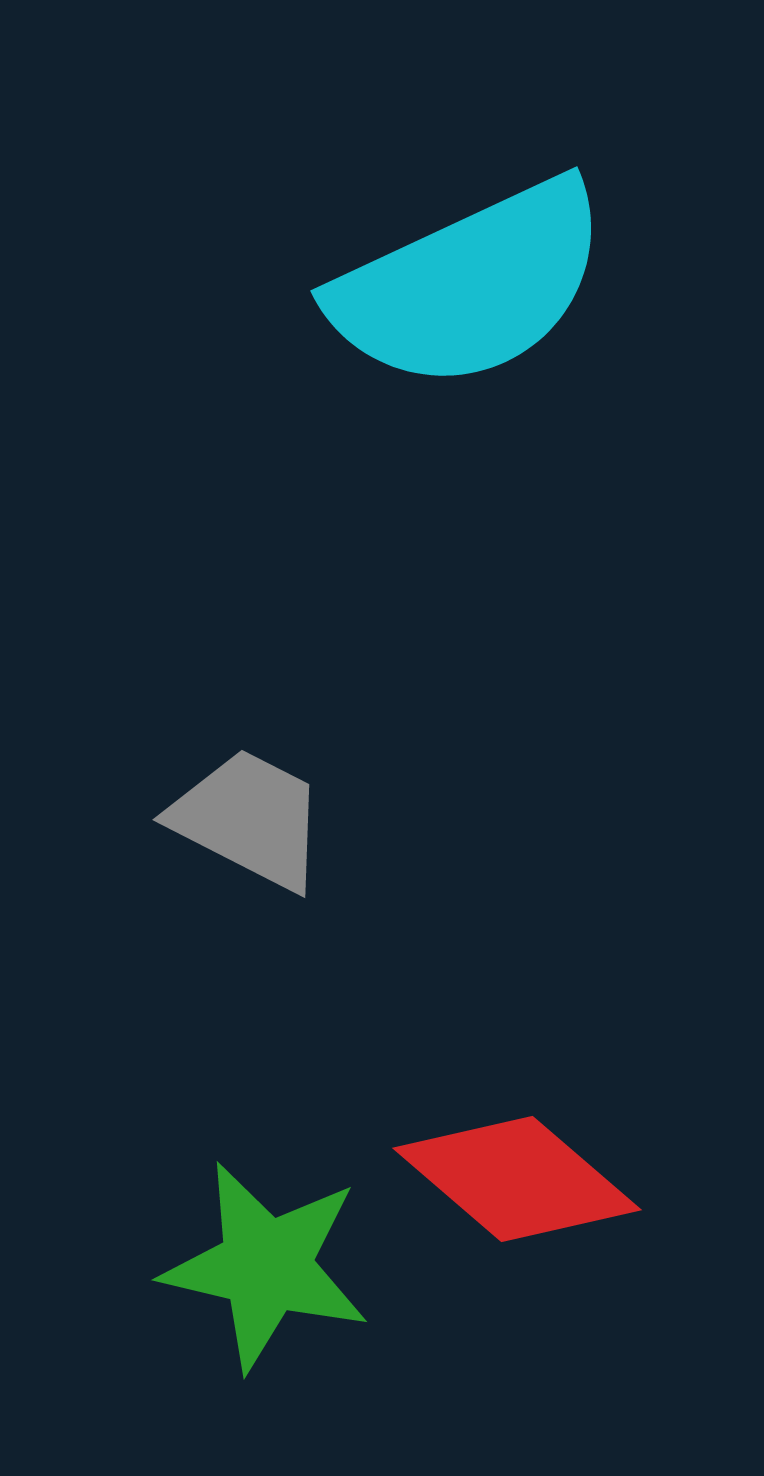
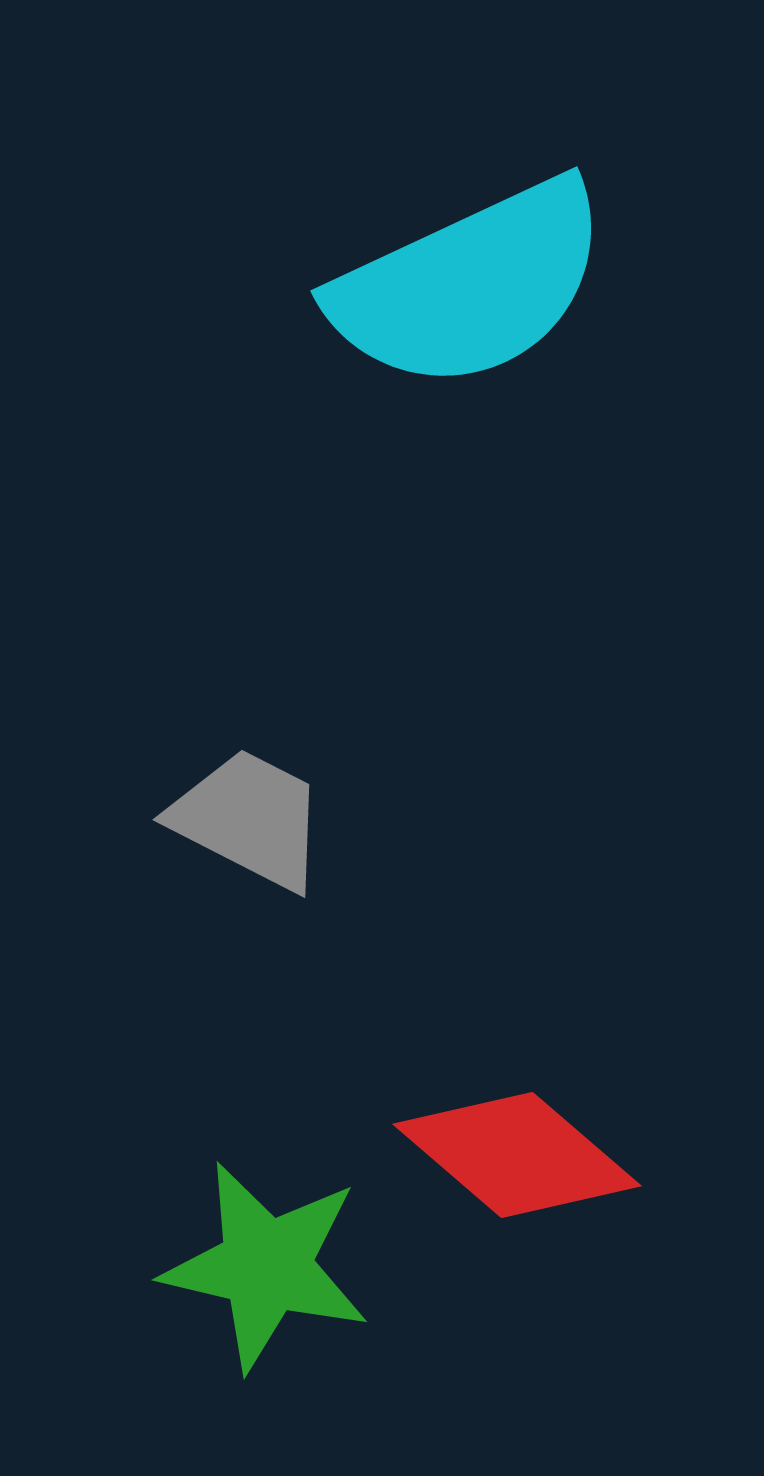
red diamond: moved 24 px up
